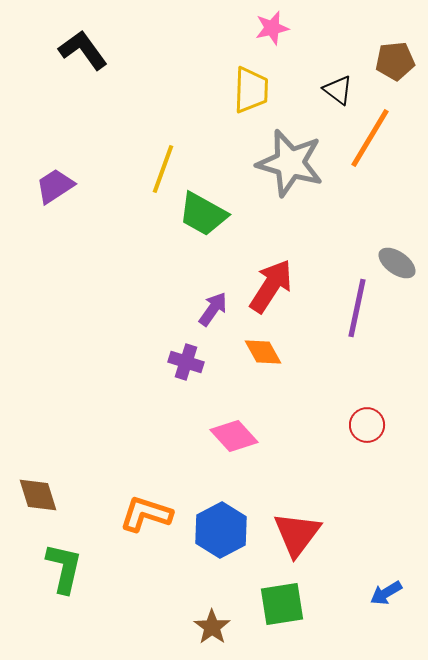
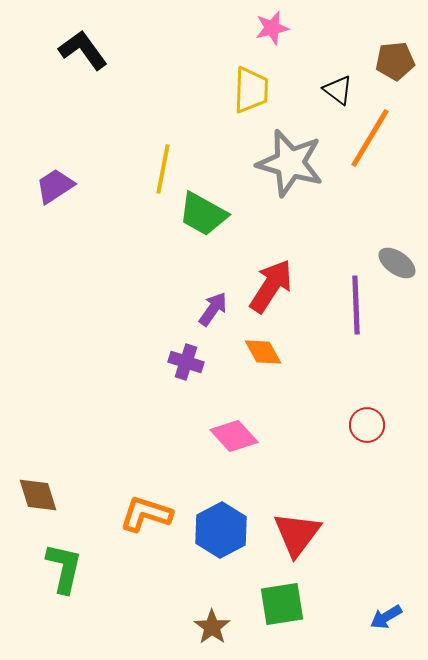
yellow line: rotated 9 degrees counterclockwise
purple line: moved 1 px left, 3 px up; rotated 14 degrees counterclockwise
blue arrow: moved 24 px down
